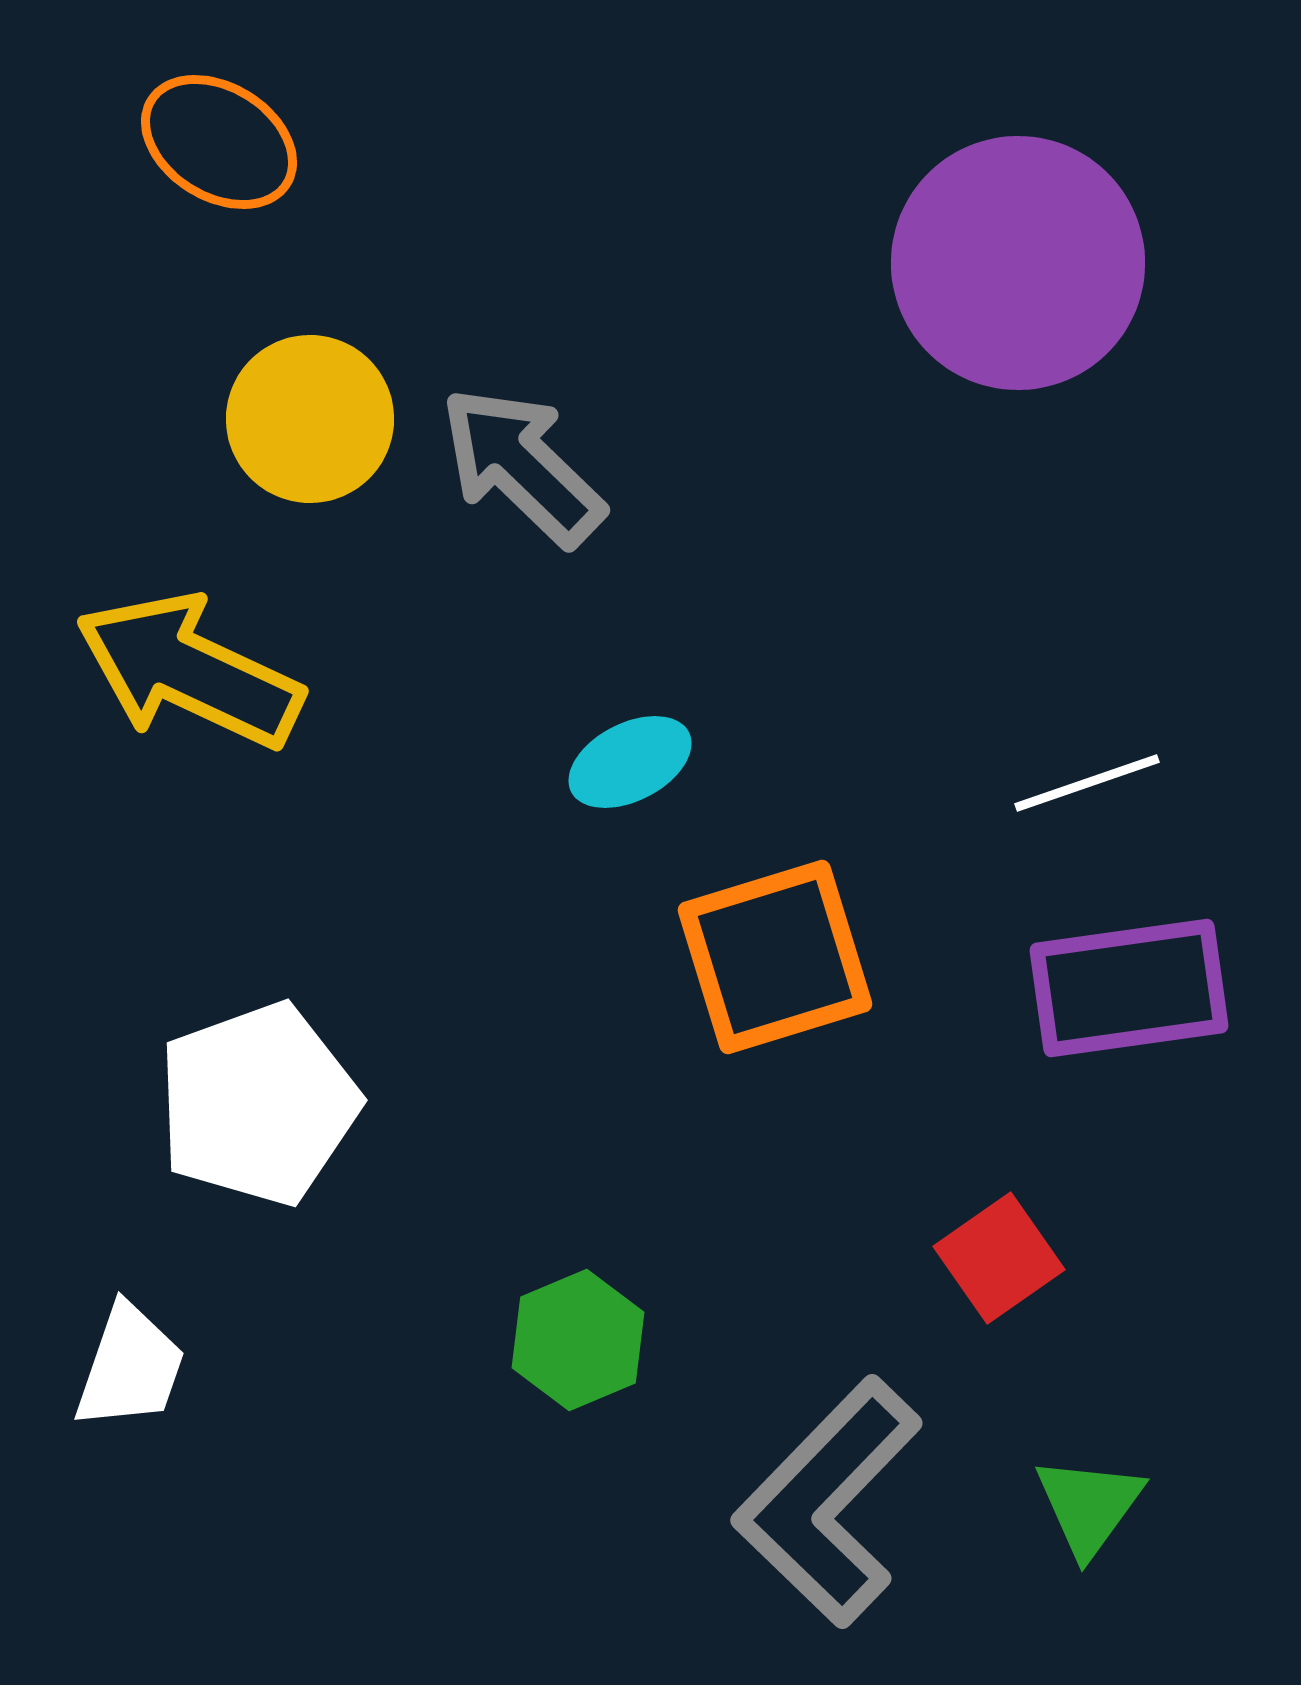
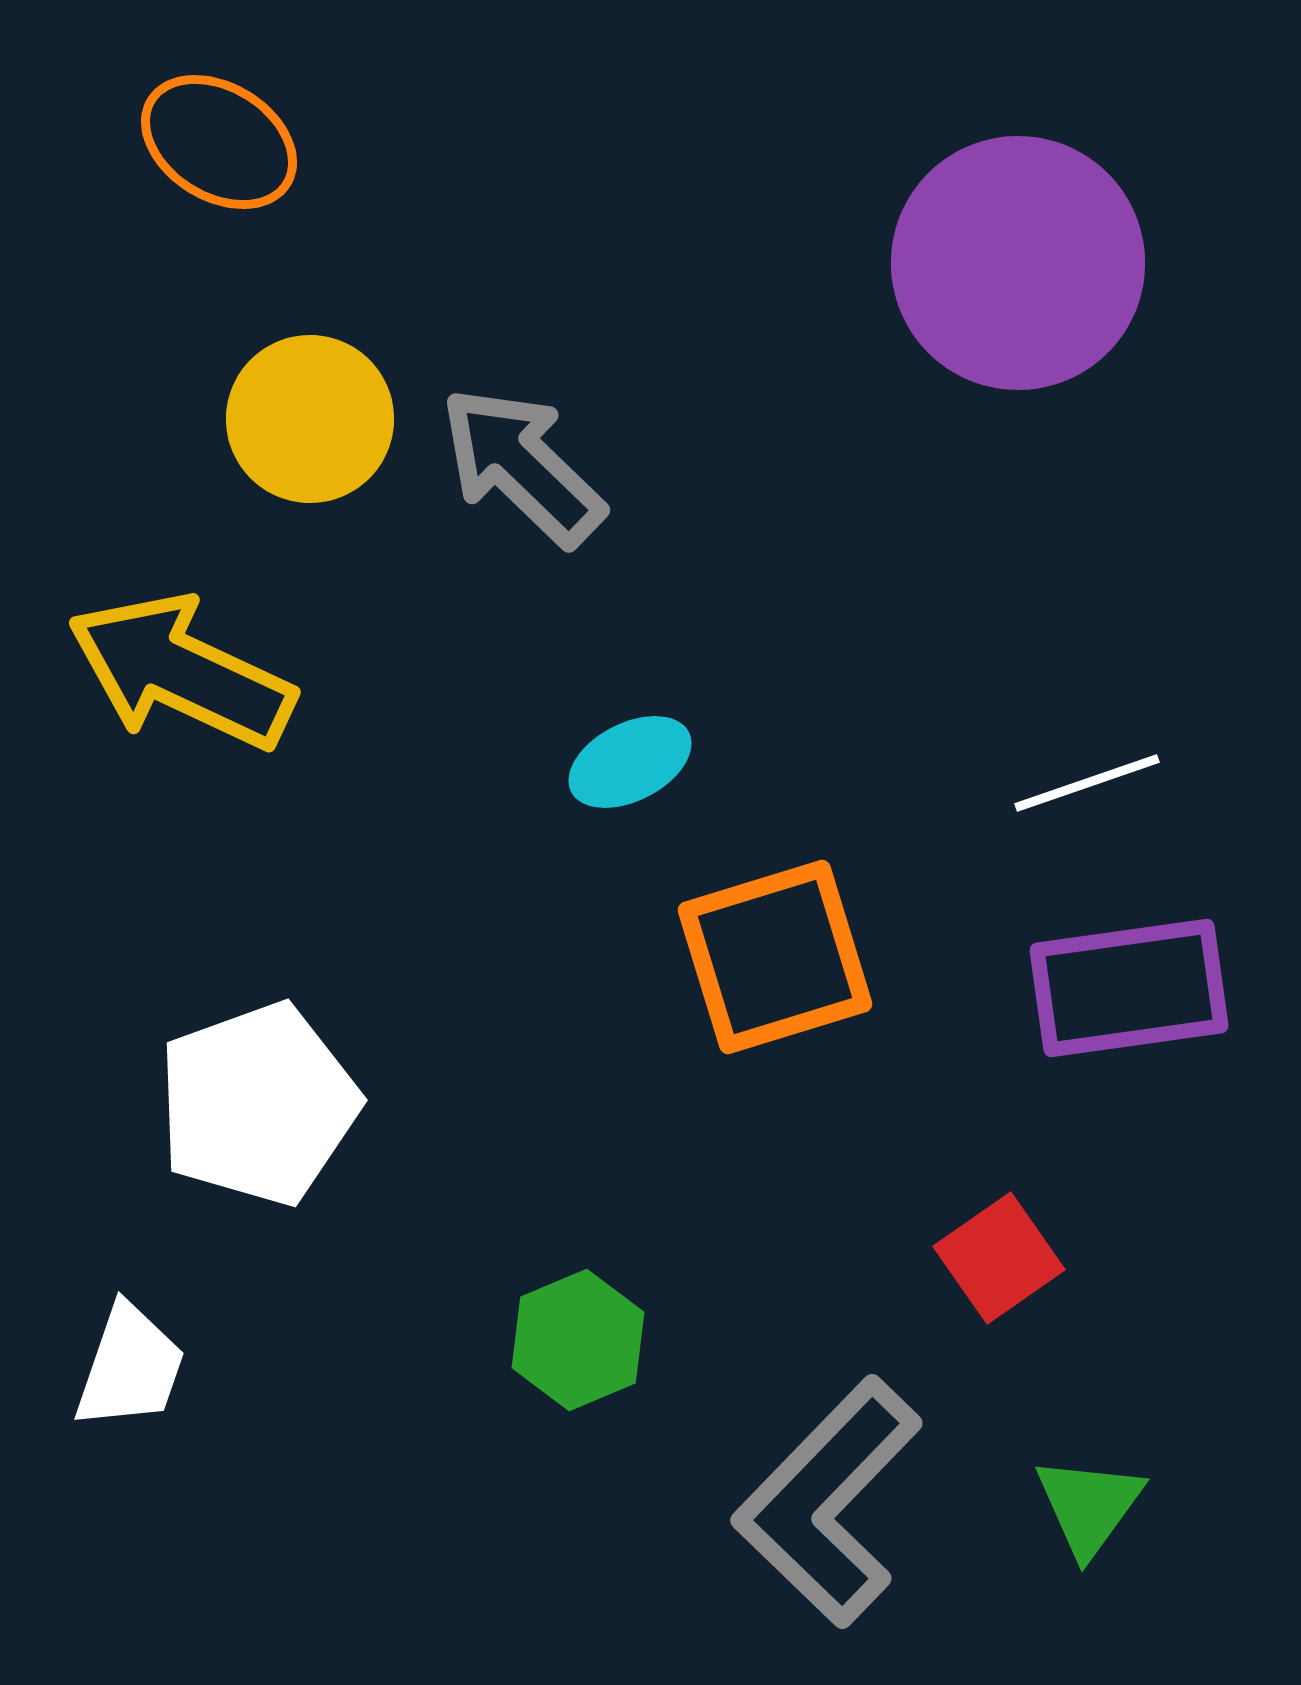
yellow arrow: moved 8 px left, 1 px down
